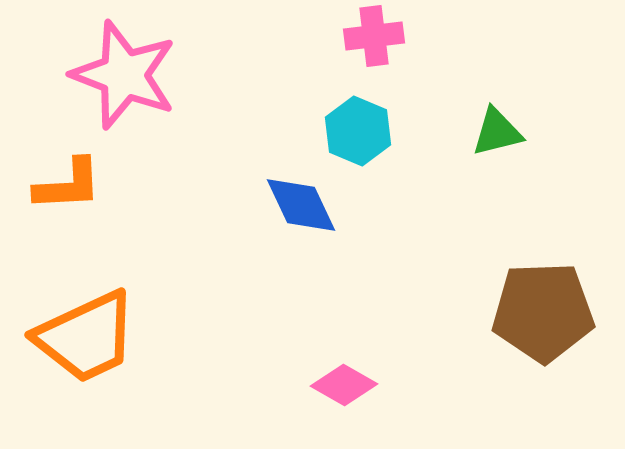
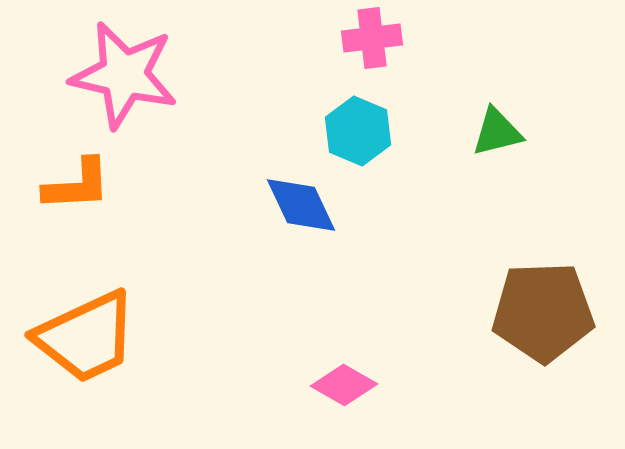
pink cross: moved 2 px left, 2 px down
pink star: rotated 8 degrees counterclockwise
orange L-shape: moved 9 px right
